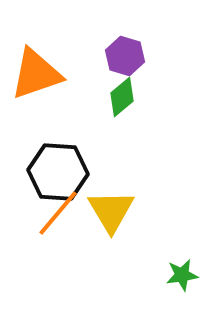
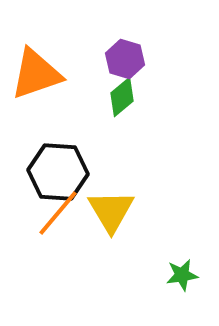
purple hexagon: moved 3 px down
